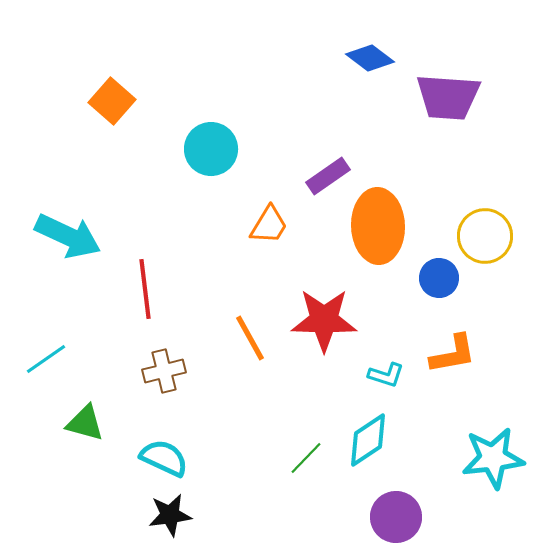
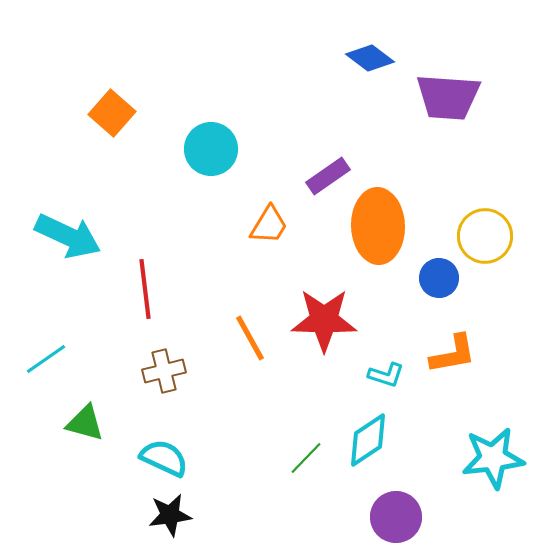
orange square: moved 12 px down
